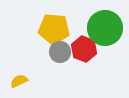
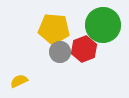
green circle: moved 2 px left, 3 px up
red hexagon: rotated 20 degrees clockwise
